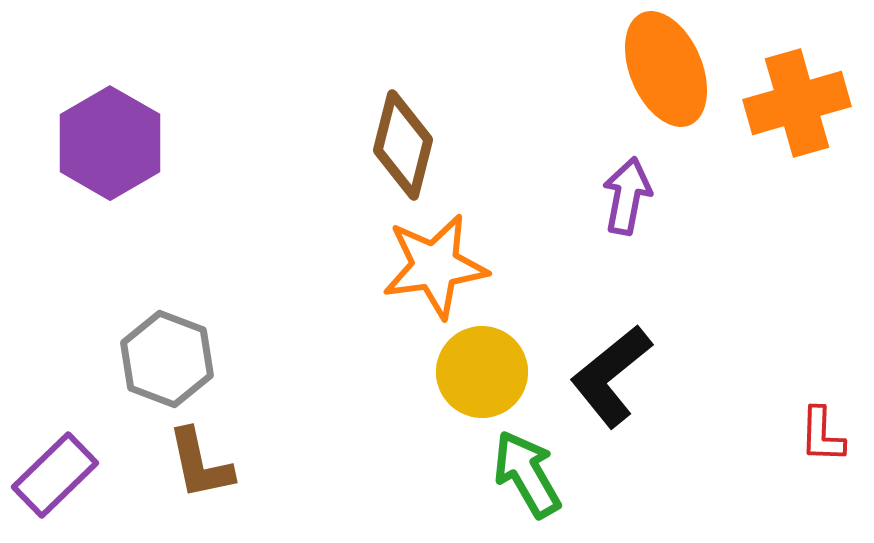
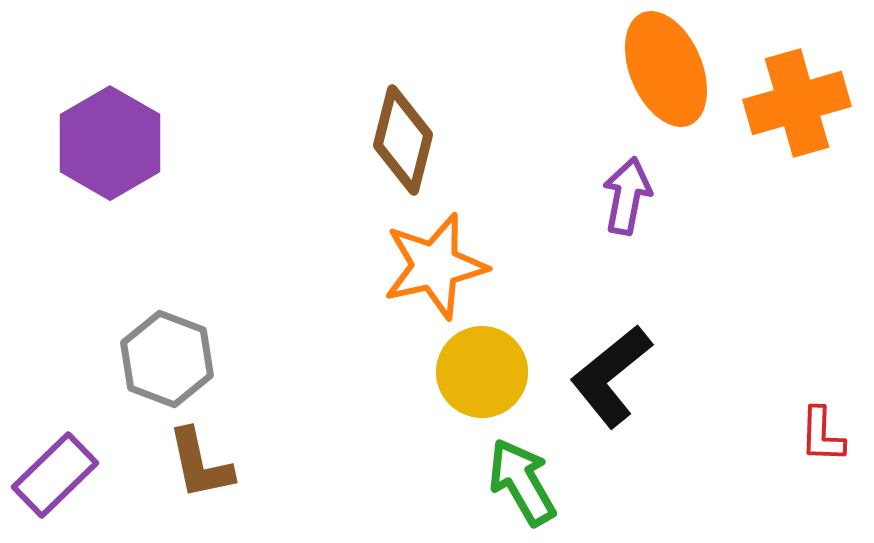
brown diamond: moved 5 px up
orange star: rotated 5 degrees counterclockwise
green arrow: moved 5 px left, 8 px down
